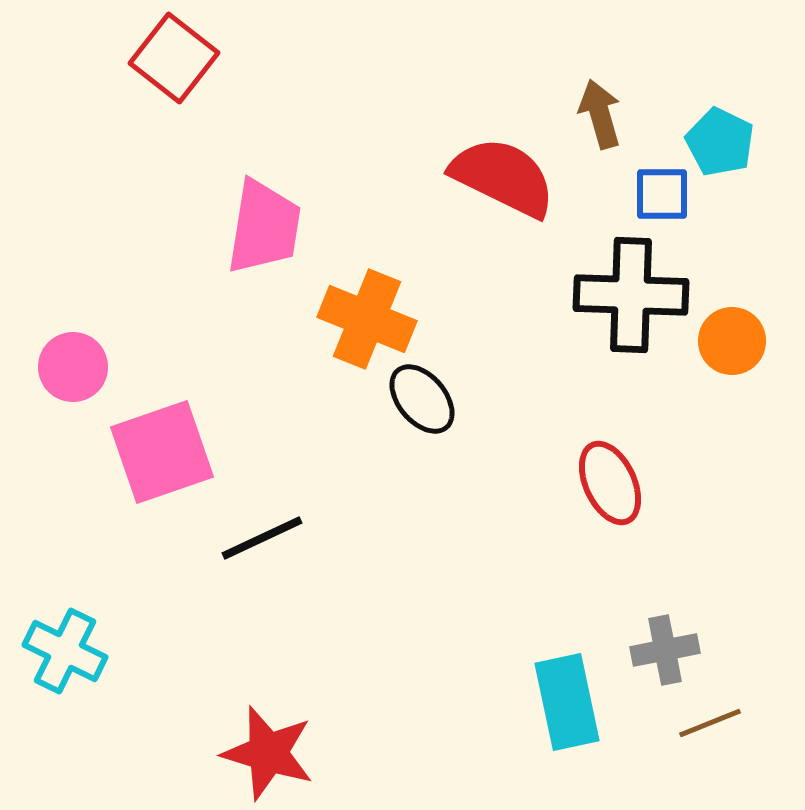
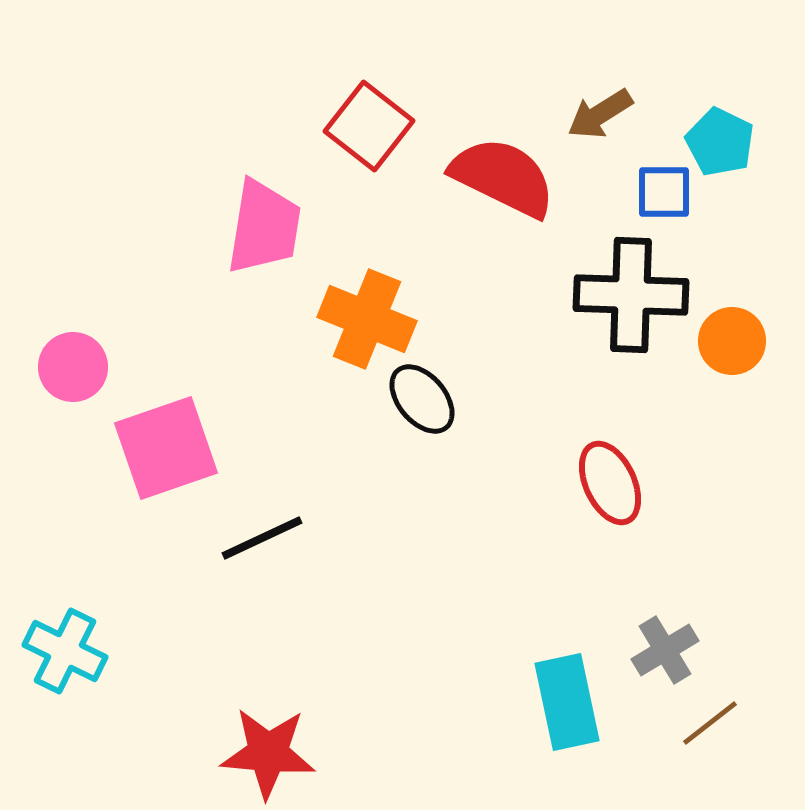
red square: moved 195 px right, 68 px down
brown arrow: rotated 106 degrees counterclockwise
blue square: moved 2 px right, 2 px up
pink square: moved 4 px right, 4 px up
gray cross: rotated 20 degrees counterclockwise
brown line: rotated 16 degrees counterclockwise
red star: rotated 12 degrees counterclockwise
